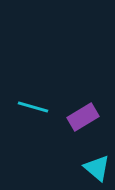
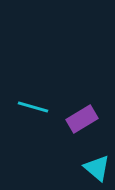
purple rectangle: moved 1 px left, 2 px down
